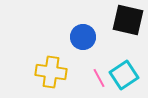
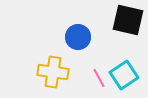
blue circle: moved 5 px left
yellow cross: moved 2 px right
